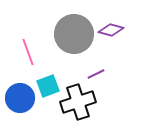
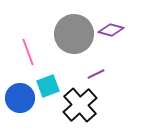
black cross: moved 2 px right, 3 px down; rotated 24 degrees counterclockwise
